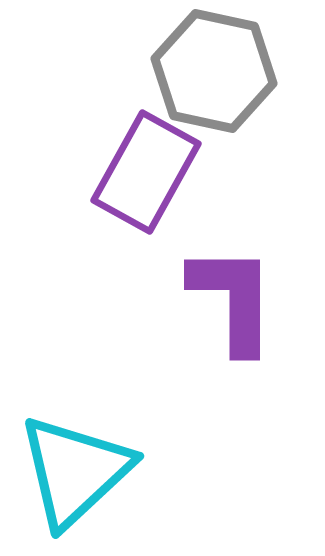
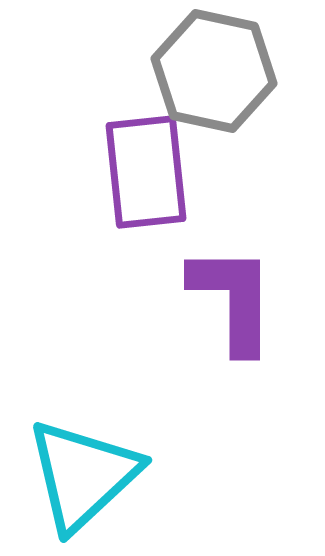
purple rectangle: rotated 35 degrees counterclockwise
cyan triangle: moved 8 px right, 4 px down
